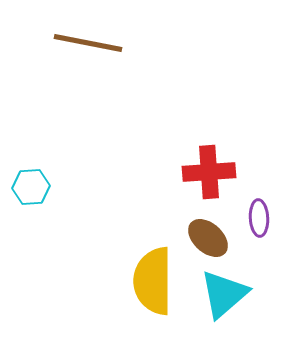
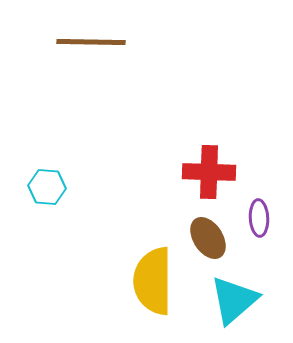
brown line: moved 3 px right, 1 px up; rotated 10 degrees counterclockwise
red cross: rotated 6 degrees clockwise
cyan hexagon: moved 16 px right; rotated 9 degrees clockwise
brown ellipse: rotated 15 degrees clockwise
cyan triangle: moved 10 px right, 6 px down
